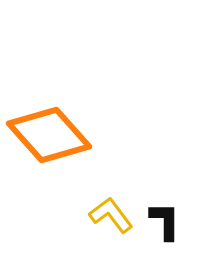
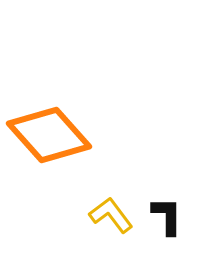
black L-shape: moved 2 px right, 5 px up
